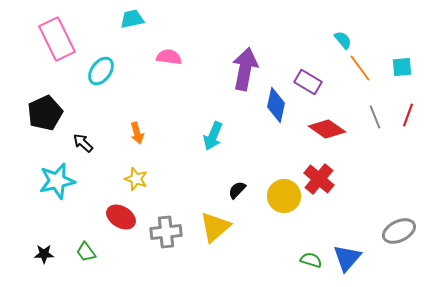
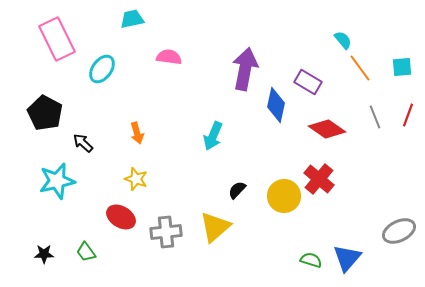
cyan ellipse: moved 1 px right, 2 px up
black pentagon: rotated 20 degrees counterclockwise
